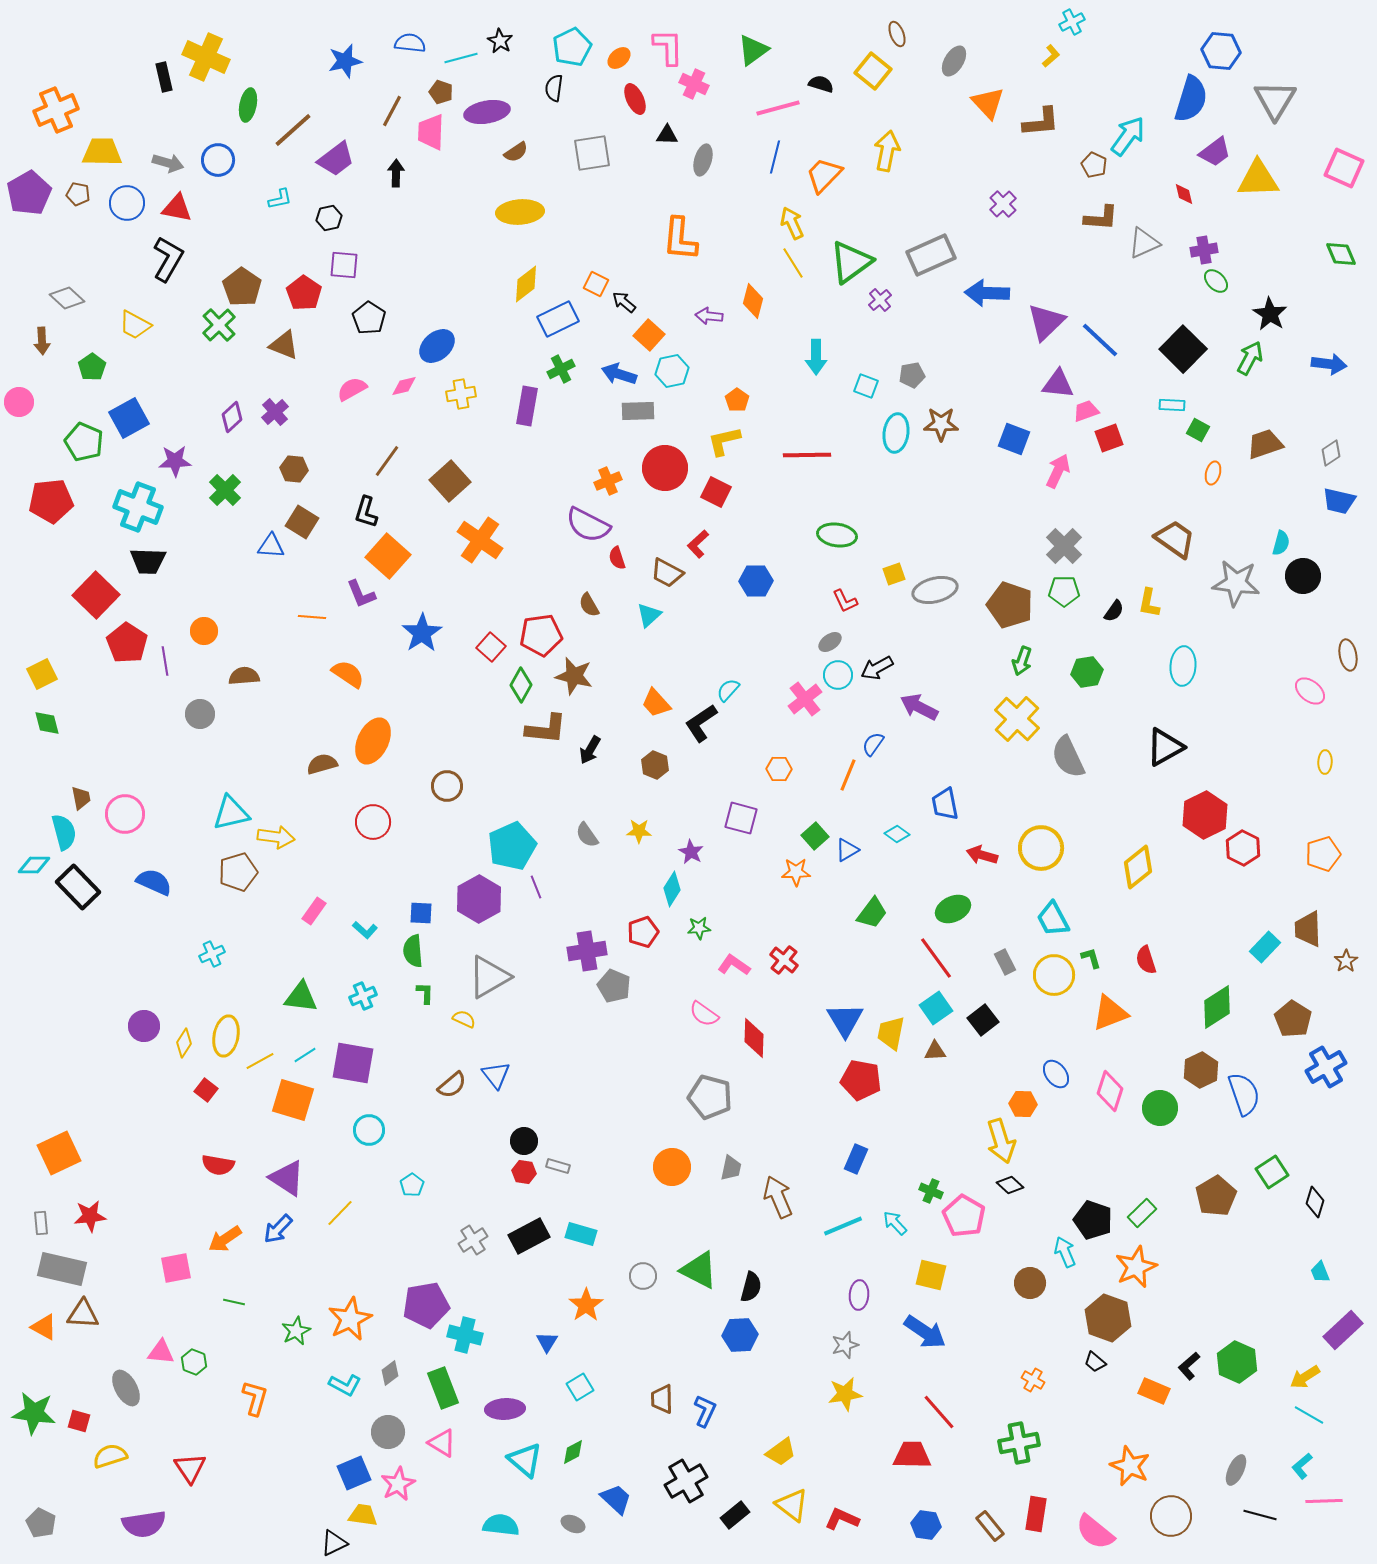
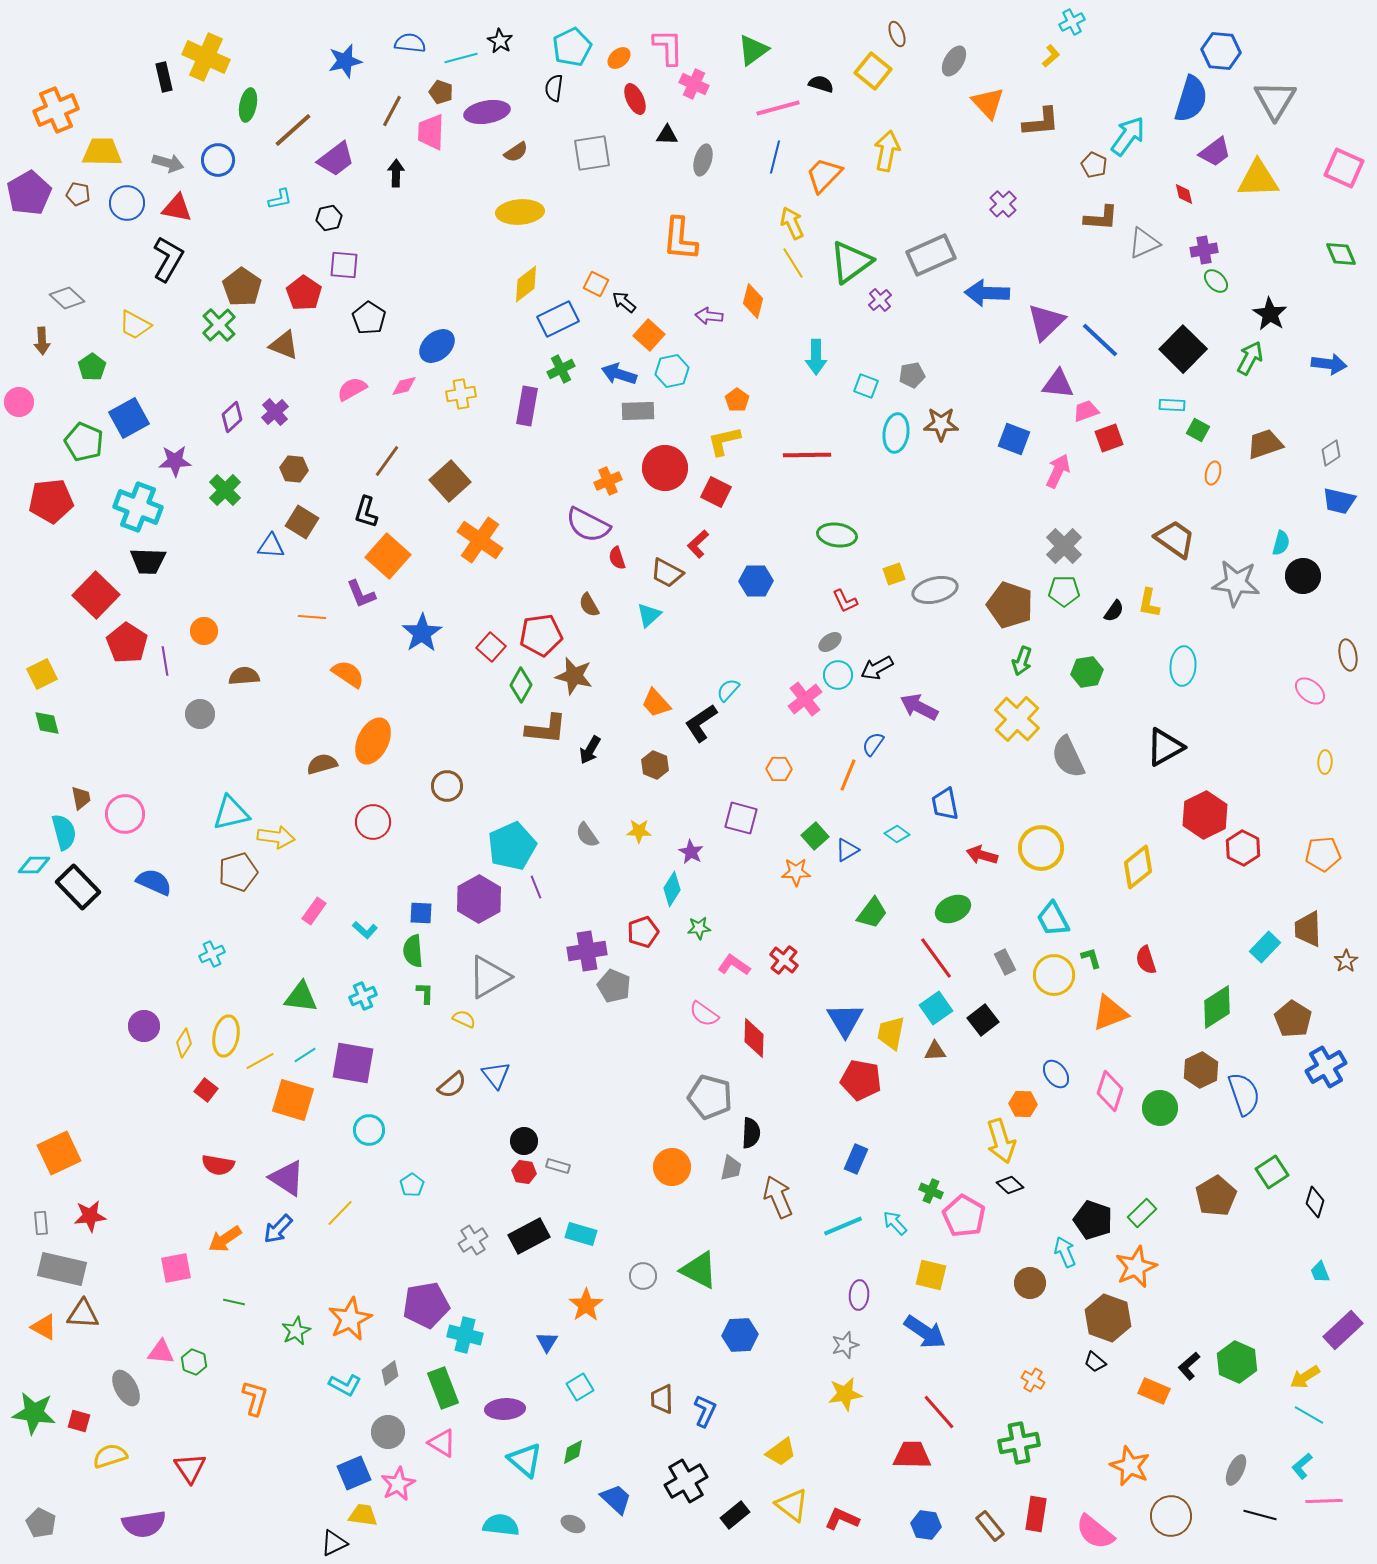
orange pentagon at (1323, 854): rotated 12 degrees clockwise
black semicircle at (751, 1287): moved 154 px up; rotated 12 degrees counterclockwise
